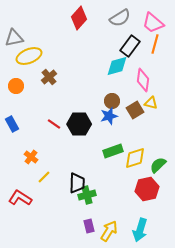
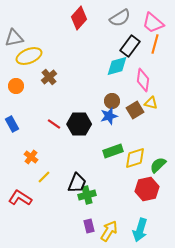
black trapezoid: rotated 20 degrees clockwise
